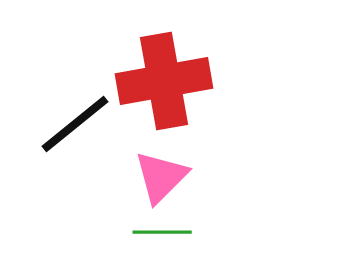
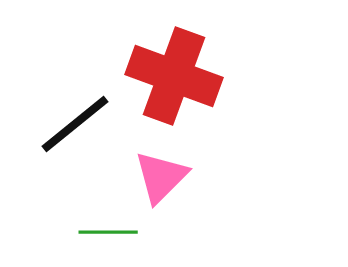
red cross: moved 10 px right, 5 px up; rotated 30 degrees clockwise
green line: moved 54 px left
